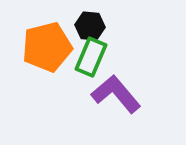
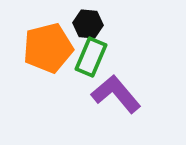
black hexagon: moved 2 px left, 2 px up
orange pentagon: moved 1 px right, 1 px down
